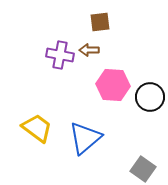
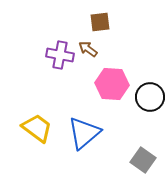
brown arrow: moved 1 px left, 1 px up; rotated 36 degrees clockwise
pink hexagon: moved 1 px left, 1 px up
blue triangle: moved 1 px left, 5 px up
gray square: moved 9 px up
